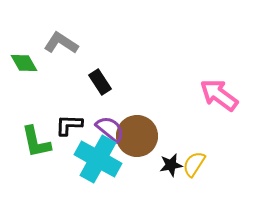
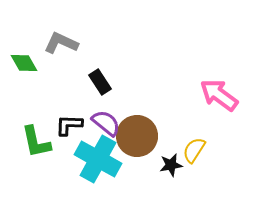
gray L-shape: rotated 8 degrees counterclockwise
purple semicircle: moved 4 px left, 6 px up
yellow semicircle: moved 14 px up
